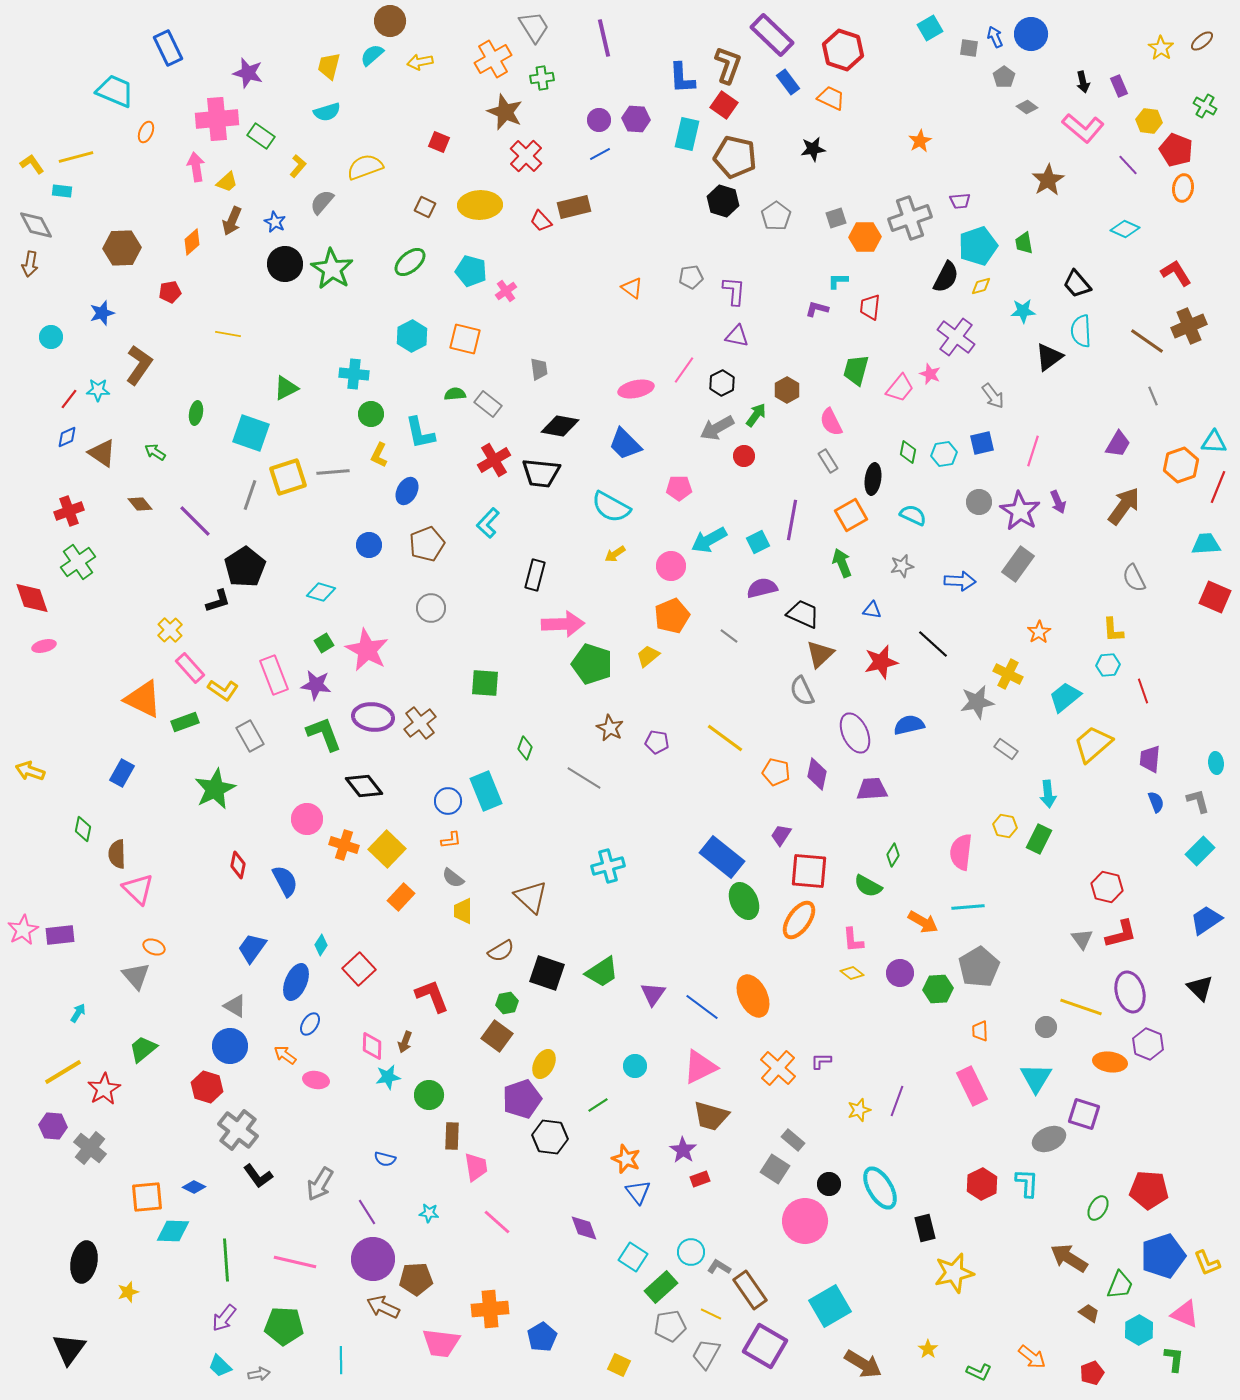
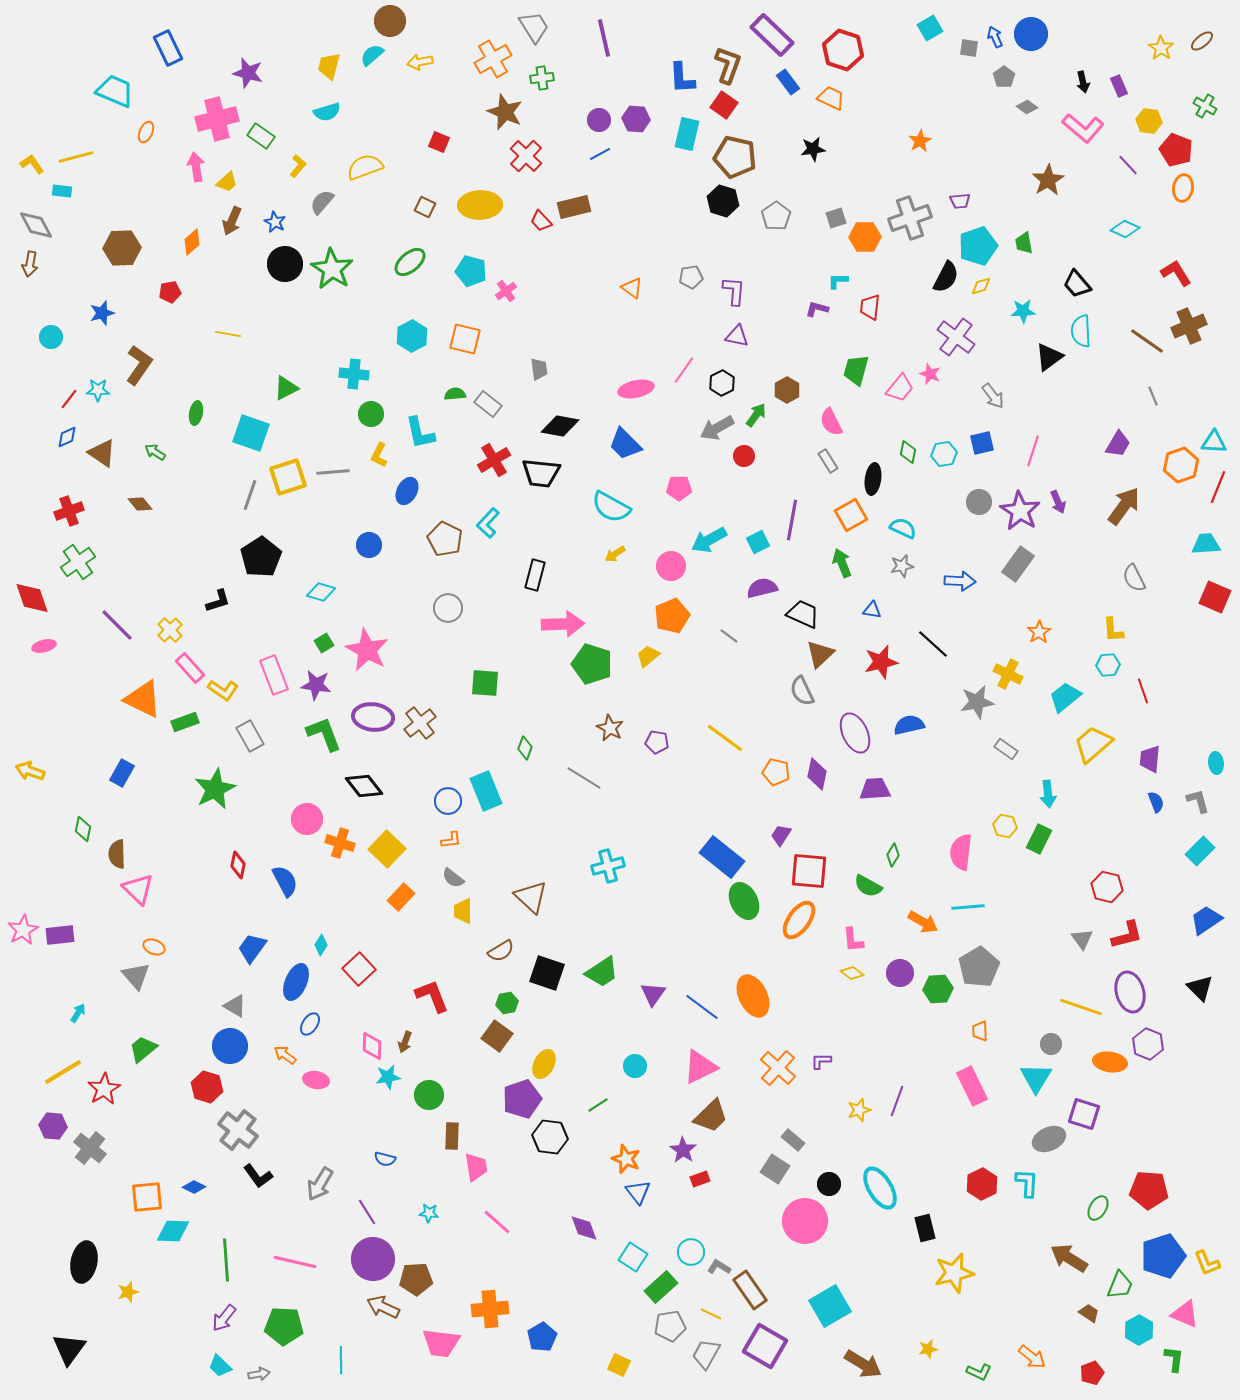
pink cross at (217, 119): rotated 9 degrees counterclockwise
cyan semicircle at (913, 515): moved 10 px left, 13 px down
purple line at (195, 521): moved 78 px left, 104 px down
brown pentagon at (427, 544): moved 18 px right, 5 px up; rotated 24 degrees counterclockwise
black pentagon at (245, 567): moved 16 px right, 10 px up
gray circle at (431, 608): moved 17 px right
purple trapezoid at (872, 789): moved 3 px right
orange cross at (344, 845): moved 4 px left, 2 px up
red L-shape at (1121, 934): moved 6 px right, 1 px down
gray circle at (1046, 1027): moved 5 px right, 17 px down
brown trapezoid at (711, 1116): rotated 60 degrees counterclockwise
yellow star at (928, 1349): rotated 24 degrees clockwise
